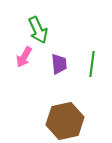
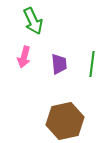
green arrow: moved 5 px left, 9 px up
pink arrow: rotated 15 degrees counterclockwise
